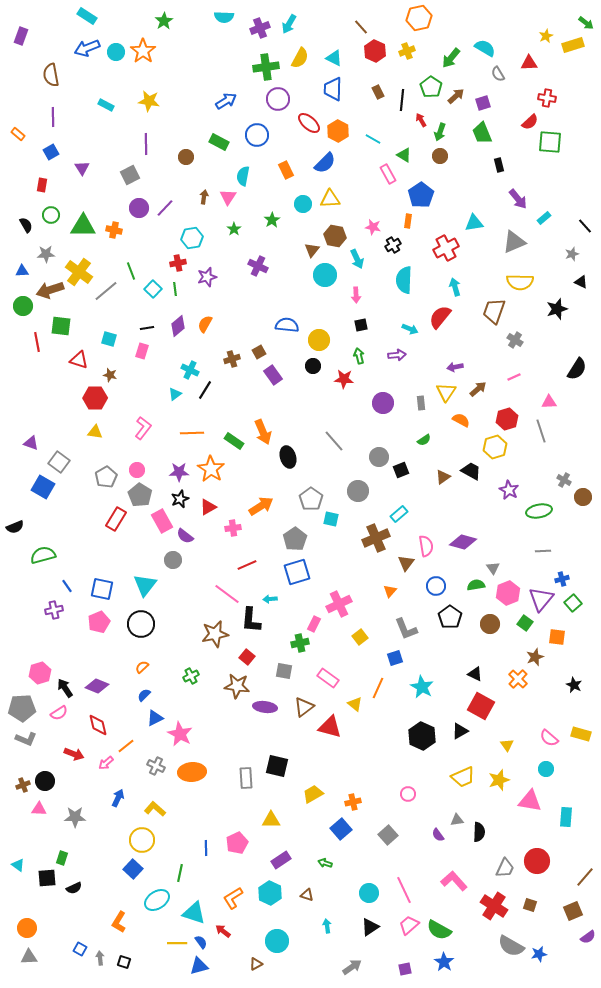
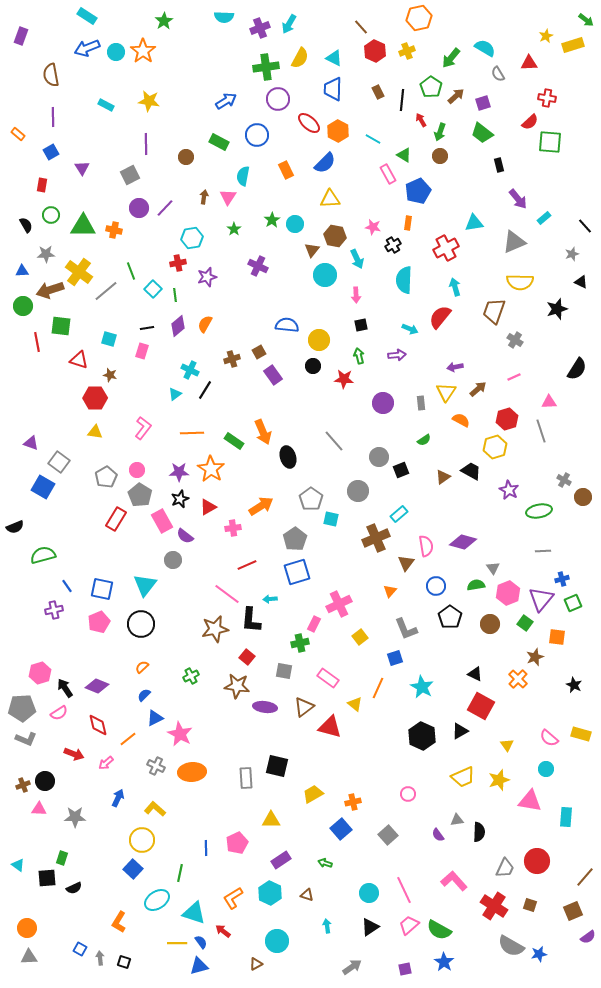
green arrow at (586, 23): moved 3 px up
green trapezoid at (482, 133): rotated 30 degrees counterclockwise
blue pentagon at (421, 195): moved 3 px left, 4 px up; rotated 10 degrees clockwise
cyan circle at (303, 204): moved 8 px left, 20 px down
orange rectangle at (408, 221): moved 2 px down
green line at (175, 289): moved 6 px down
green square at (573, 603): rotated 18 degrees clockwise
brown star at (215, 634): moved 5 px up
orange line at (126, 746): moved 2 px right, 7 px up
